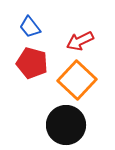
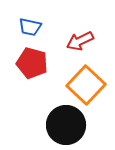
blue trapezoid: rotated 40 degrees counterclockwise
orange square: moved 9 px right, 5 px down
